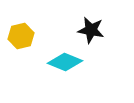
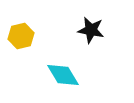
cyan diamond: moved 2 px left, 13 px down; rotated 36 degrees clockwise
